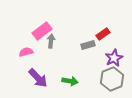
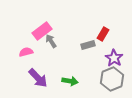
red rectangle: rotated 24 degrees counterclockwise
gray arrow: rotated 40 degrees counterclockwise
purple star: rotated 12 degrees counterclockwise
